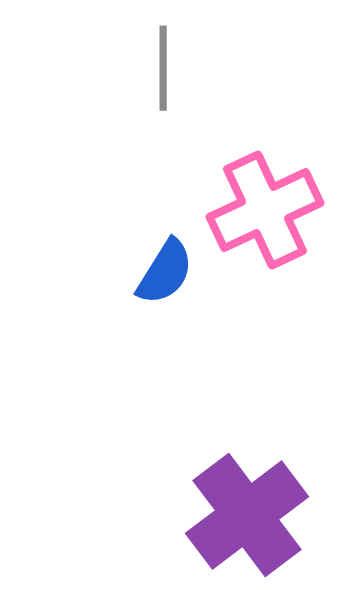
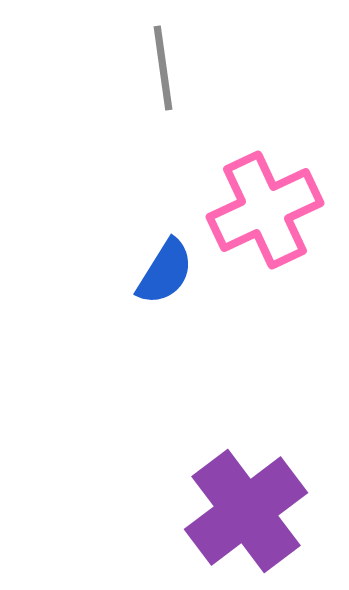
gray line: rotated 8 degrees counterclockwise
purple cross: moved 1 px left, 4 px up
